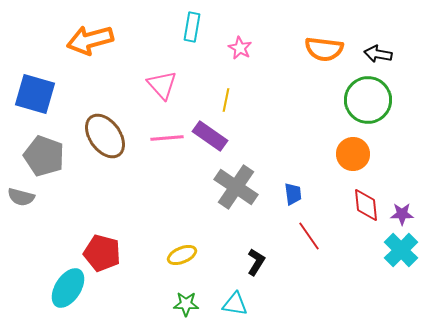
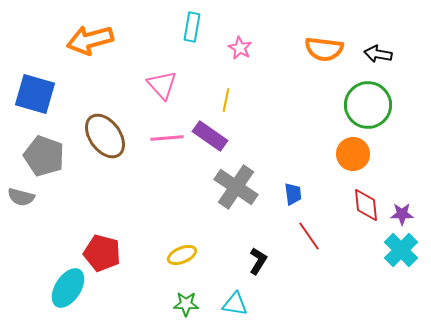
green circle: moved 5 px down
black L-shape: moved 2 px right, 1 px up
